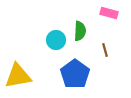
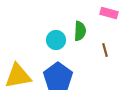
blue pentagon: moved 17 px left, 3 px down
